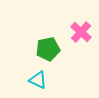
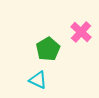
green pentagon: rotated 20 degrees counterclockwise
